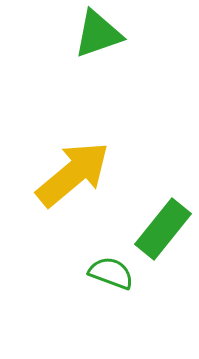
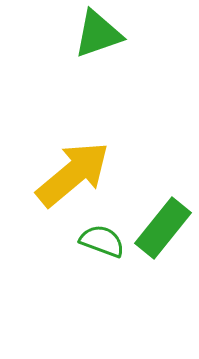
green rectangle: moved 1 px up
green semicircle: moved 9 px left, 32 px up
